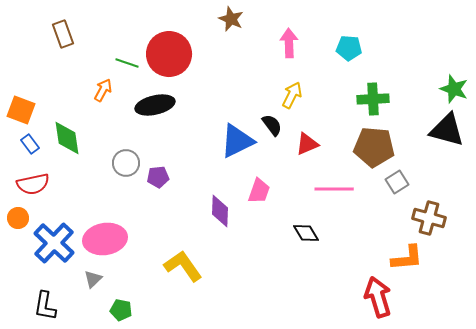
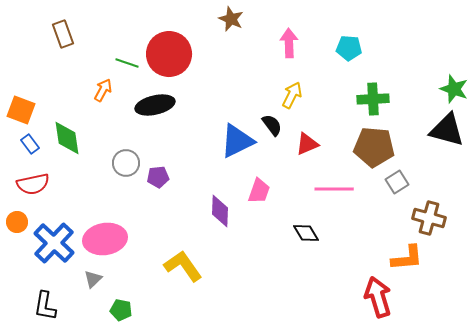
orange circle: moved 1 px left, 4 px down
